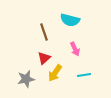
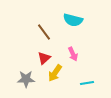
cyan semicircle: moved 3 px right
brown line: rotated 18 degrees counterclockwise
pink arrow: moved 2 px left, 5 px down
cyan line: moved 3 px right, 8 px down
gray star: rotated 12 degrees clockwise
